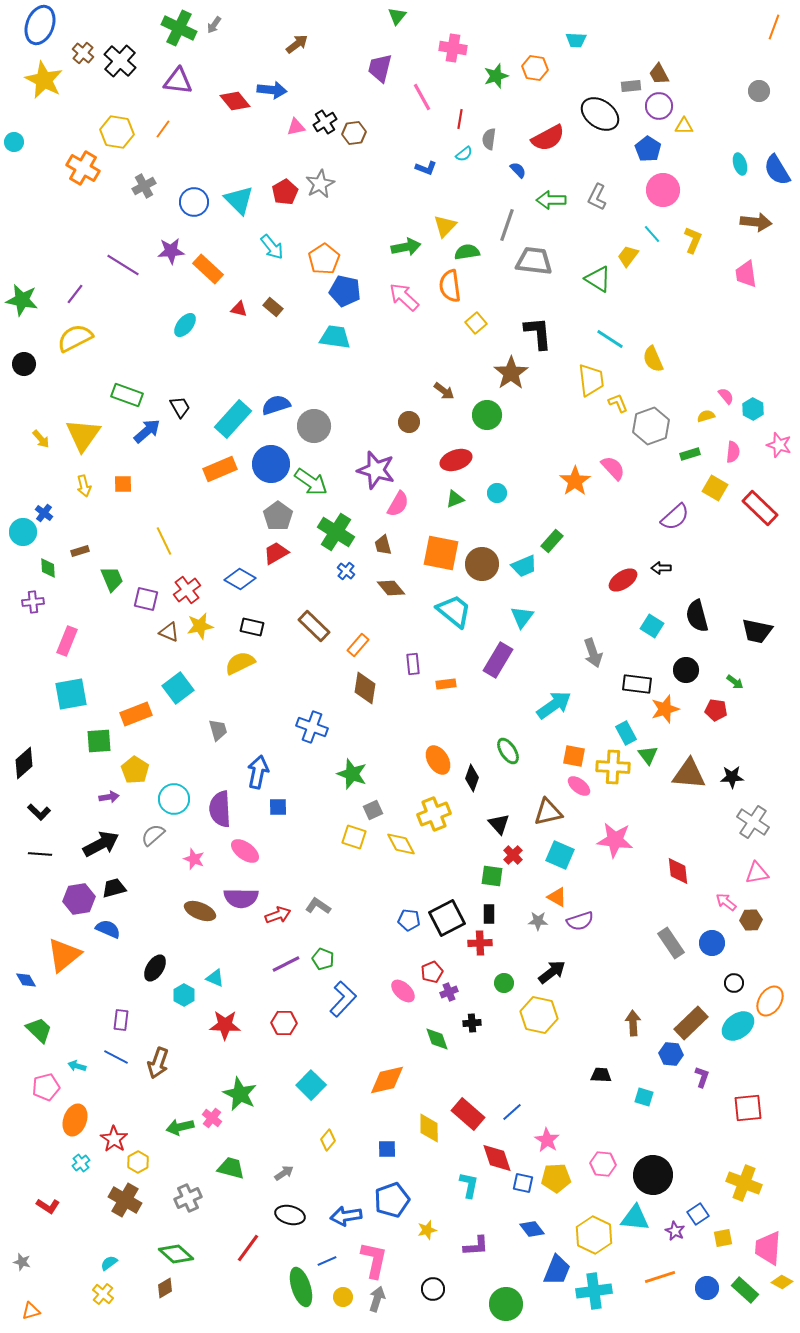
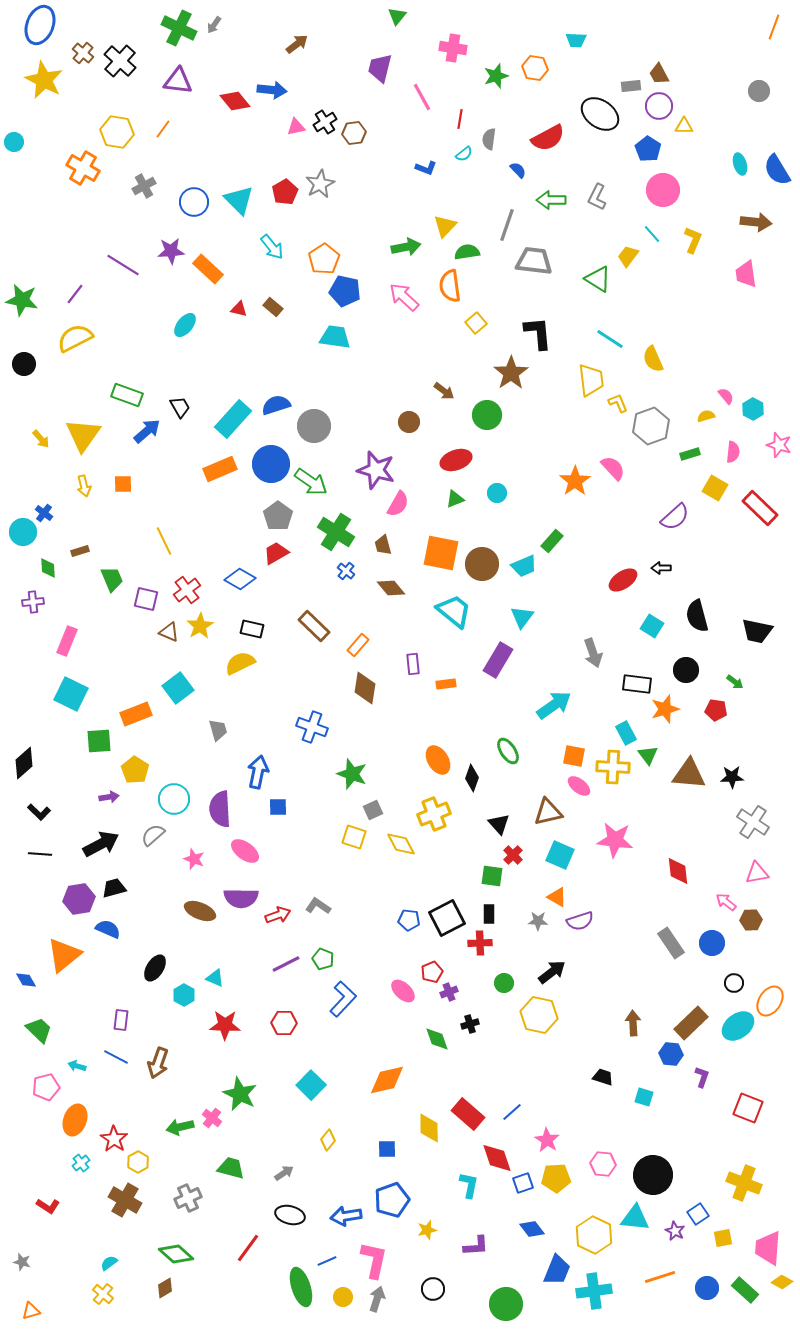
yellow star at (200, 626): rotated 20 degrees counterclockwise
black rectangle at (252, 627): moved 2 px down
cyan square at (71, 694): rotated 36 degrees clockwise
black cross at (472, 1023): moved 2 px left, 1 px down; rotated 12 degrees counterclockwise
black trapezoid at (601, 1075): moved 2 px right, 2 px down; rotated 15 degrees clockwise
red square at (748, 1108): rotated 28 degrees clockwise
blue square at (523, 1183): rotated 30 degrees counterclockwise
